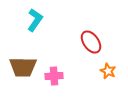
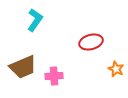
red ellipse: rotated 70 degrees counterclockwise
brown trapezoid: rotated 24 degrees counterclockwise
orange star: moved 8 px right, 2 px up
